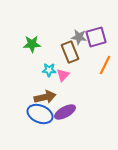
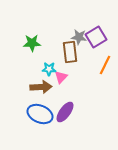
purple square: rotated 15 degrees counterclockwise
green star: moved 1 px up
brown rectangle: rotated 15 degrees clockwise
cyan star: moved 1 px up
pink triangle: moved 2 px left, 2 px down
brown arrow: moved 4 px left, 10 px up; rotated 10 degrees clockwise
purple ellipse: rotated 25 degrees counterclockwise
